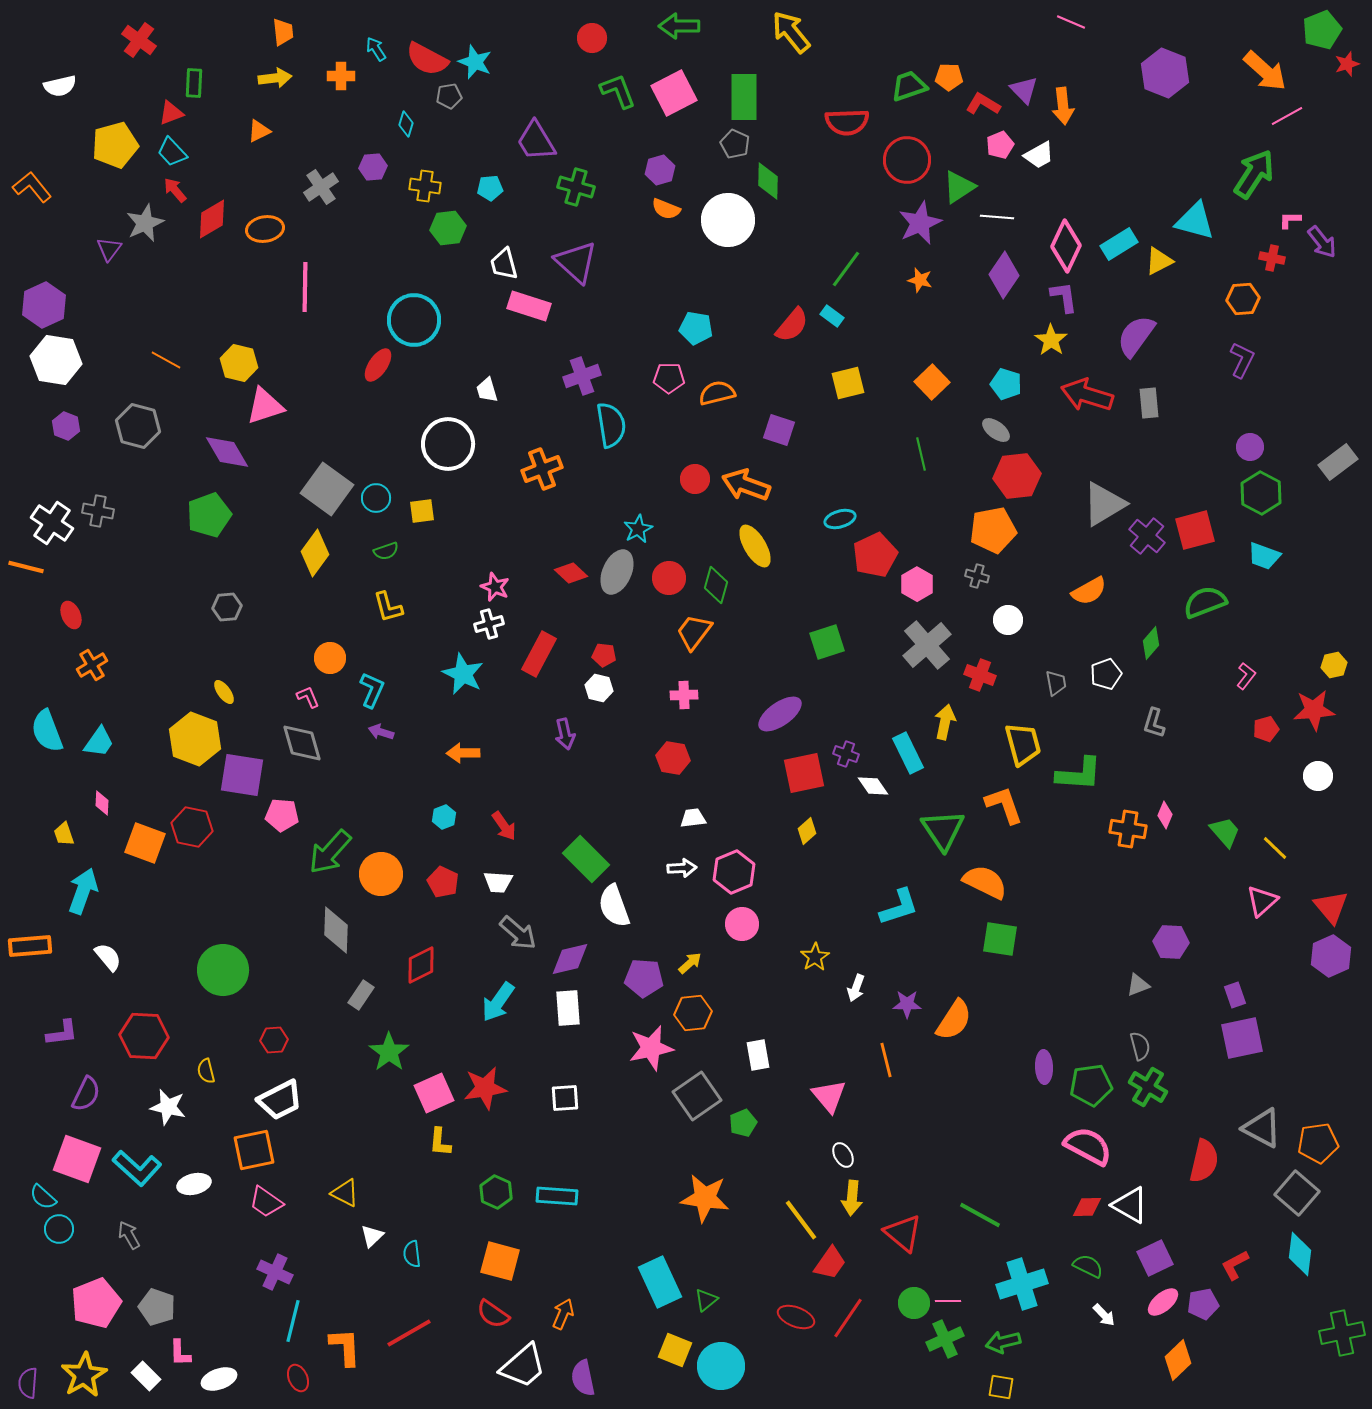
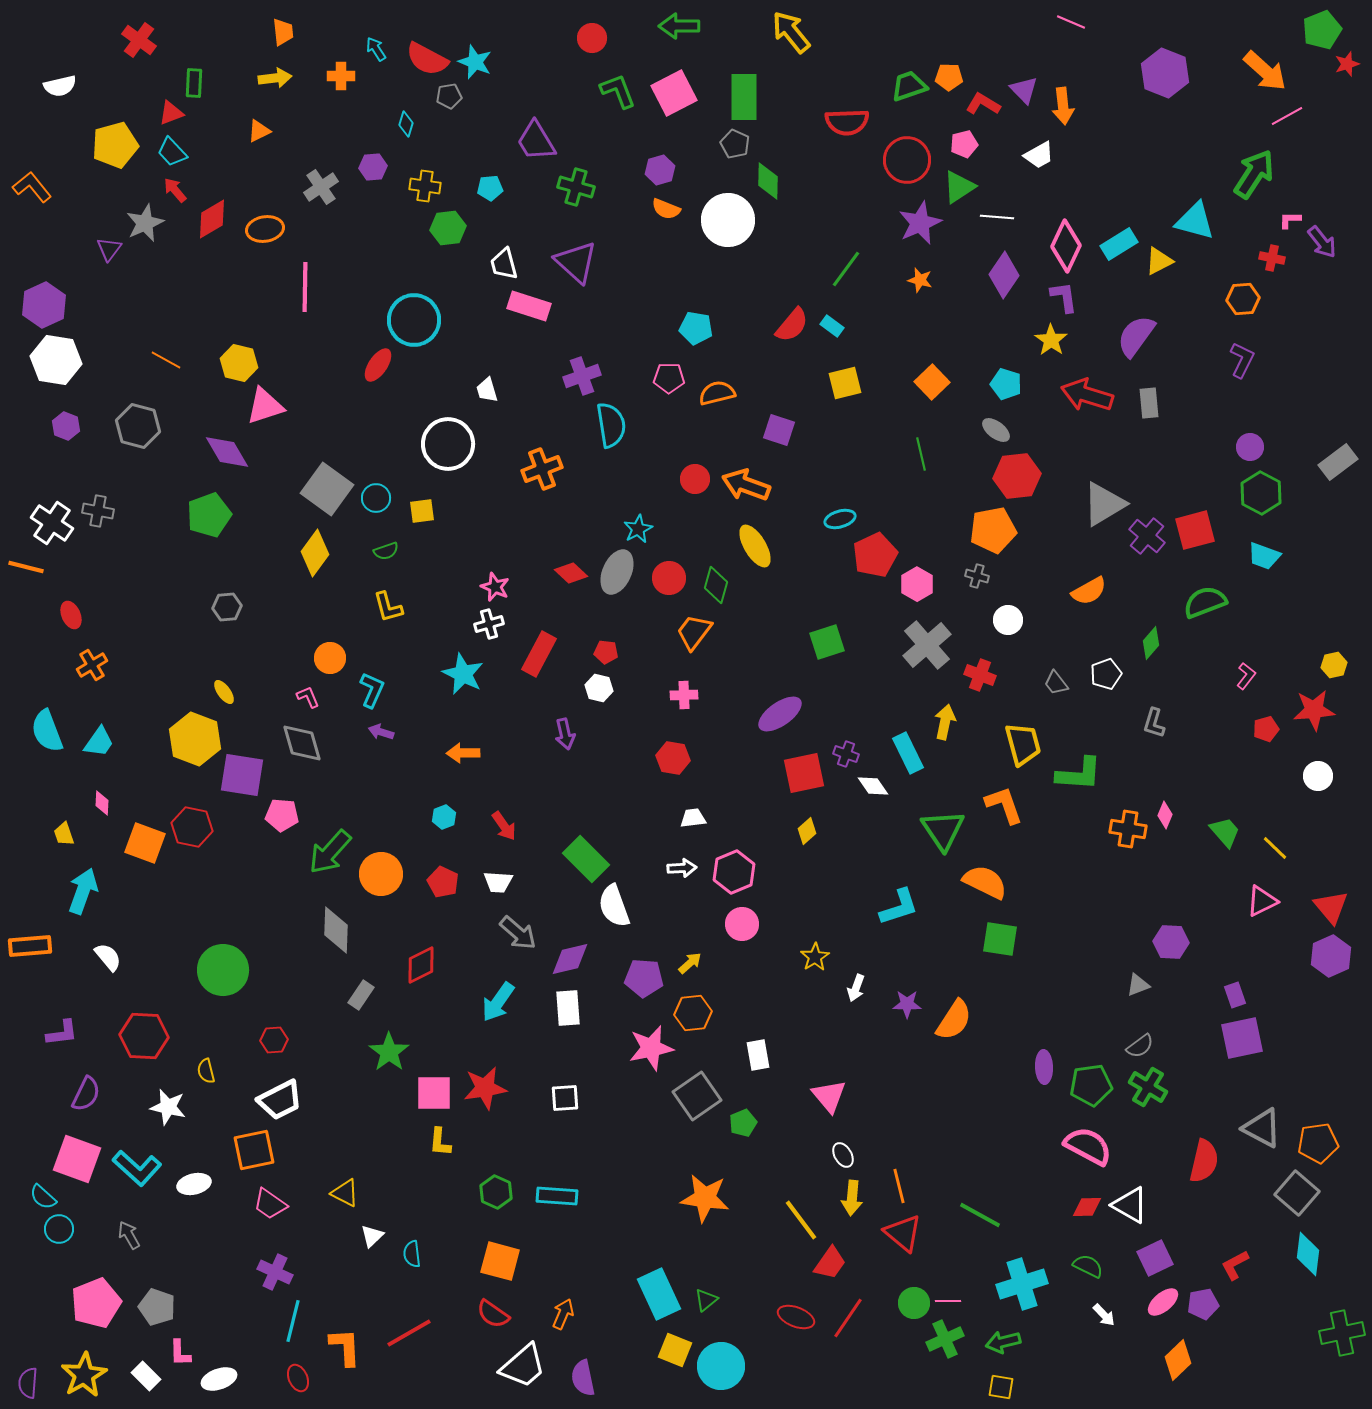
pink pentagon at (1000, 145): moved 36 px left, 1 px up; rotated 8 degrees clockwise
cyan rectangle at (832, 316): moved 10 px down
yellow square at (848, 383): moved 3 px left
red pentagon at (604, 655): moved 2 px right, 3 px up
gray trapezoid at (1056, 683): rotated 152 degrees clockwise
pink triangle at (1262, 901): rotated 16 degrees clockwise
gray semicircle at (1140, 1046): rotated 68 degrees clockwise
orange line at (886, 1060): moved 13 px right, 126 px down
pink square at (434, 1093): rotated 24 degrees clockwise
pink trapezoid at (266, 1202): moved 4 px right, 2 px down
cyan diamond at (1300, 1254): moved 8 px right
cyan rectangle at (660, 1282): moved 1 px left, 12 px down
